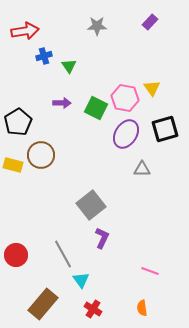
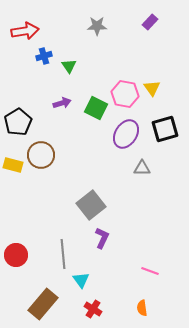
pink hexagon: moved 4 px up
purple arrow: rotated 18 degrees counterclockwise
gray triangle: moved 1 px up
gray line: rotated 24 degrees clockwise
